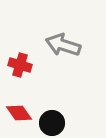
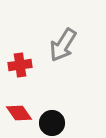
gray arrow: rotated 76 degrees counterclockwise
red cross: rotated 25 degrees counterclockwise
